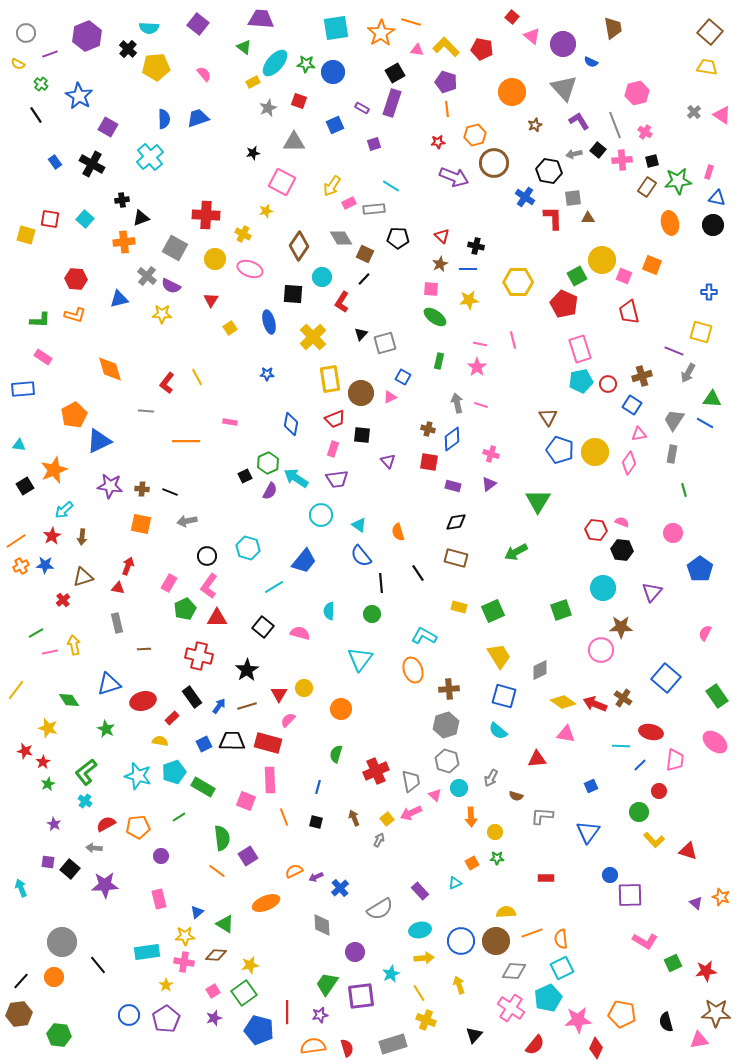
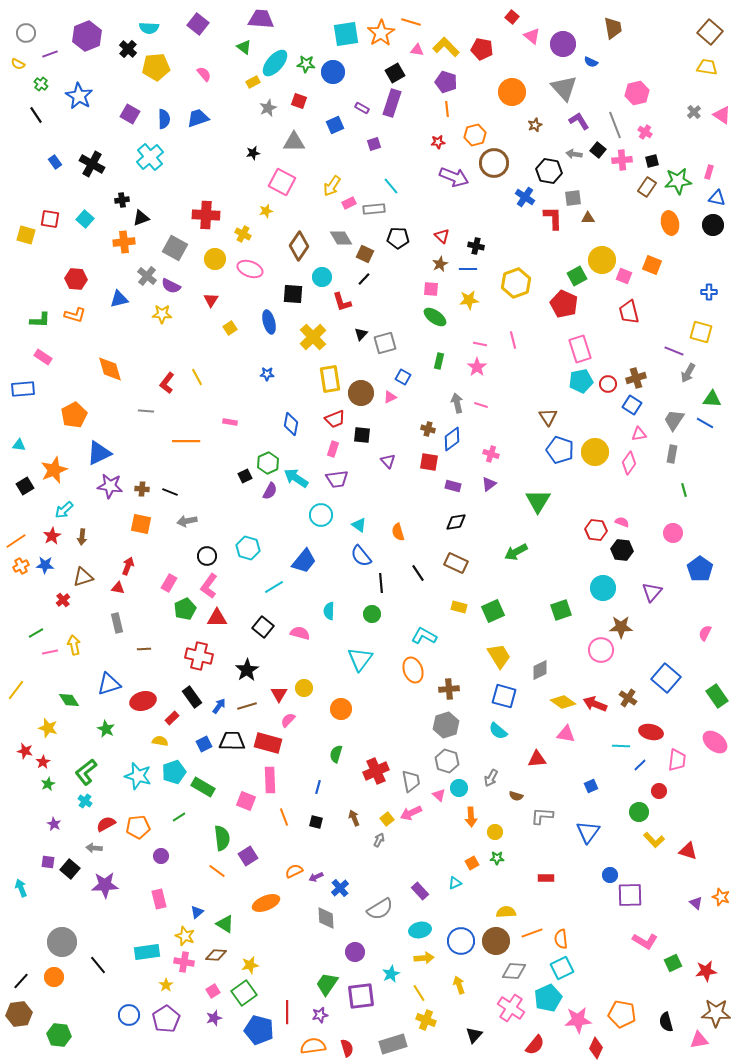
cyan square at (336, 28): moved 10 px right, 6 px down
purple square at (108, 127): moved 22 px right, 13 px up
gray arrow at (574, 154): rotated 21 degrees clockwise
cyan line at (391, 186): rotated 18 degrees clockwise
yellow hexagon at (518, 282): moved 2 px left, 1 px down; rotated 20 degrees counterclockwise
red L-shape at (342, 302): rotated 50 degrees counterclockwise
brown cross at (642, 376): moved 6 px left, 2 px down
blue triangle at (99, 441): moved 12 px down
brown rectangle at (456, 558): moved 5 px down; rotated 10 degrees clockwise
brown cross at (623, 698): moved 5 px right
pink trapezoid at (675, 760): moved 2 px right
pink triangle at (435, 795): moved 4 px right
gray diamond at (322, 925): moved 4 px right, 7 px up
yellow star at (185, 936): rotated 24 degrees clockwise
